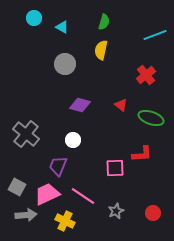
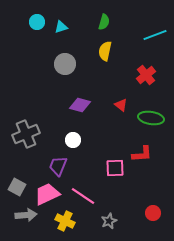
cyan circle: moved 3 px right, 4 px down
cyan triangle: moved 1 px left; rotated 48 degrees counterclockwise
yellow semicircle: moved 4 px right, 1 px down
green ellipse: rotated 10 degrees counterclockwise
gray cross: rotated 28 degrees clockwise
gray star: moved 7 px left, 10 px down
